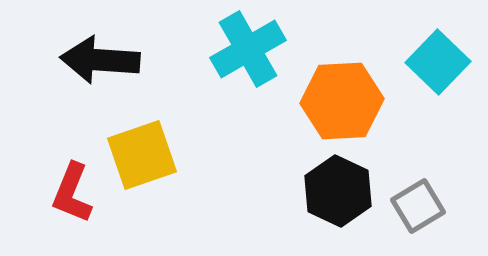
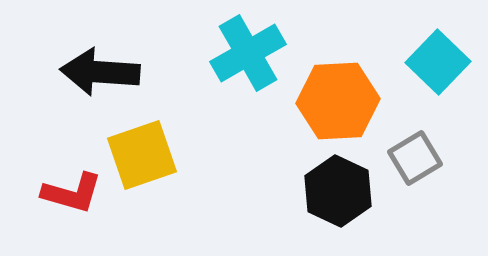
cyan cross: moved 4 px down
black arrow: moved 12 px down
orange hexagon: moved 4 px left
red L-shape: rotated 96 degrees counterclockwise
gray square: moved 3 px left, 48 px up
